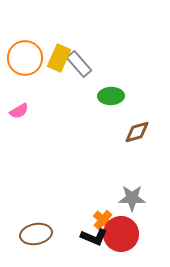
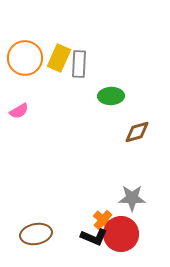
gray rectangle: rotated 44 degrees clockwise
